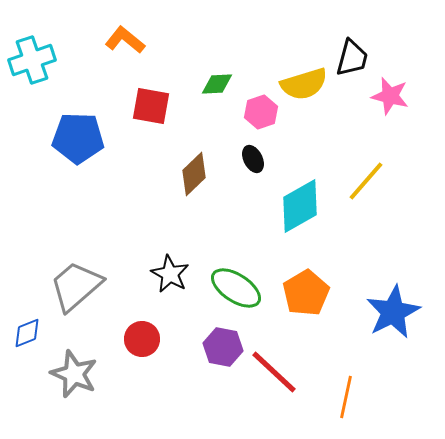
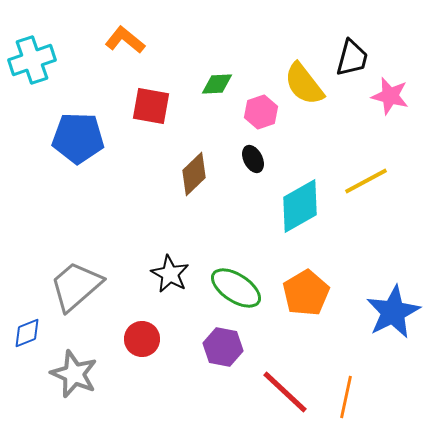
yellow semicircle: rotated 69 degrees clockwise
yellow line: rotated 21 degrees clockwise
red line: moved 11 px right, 20 px down
